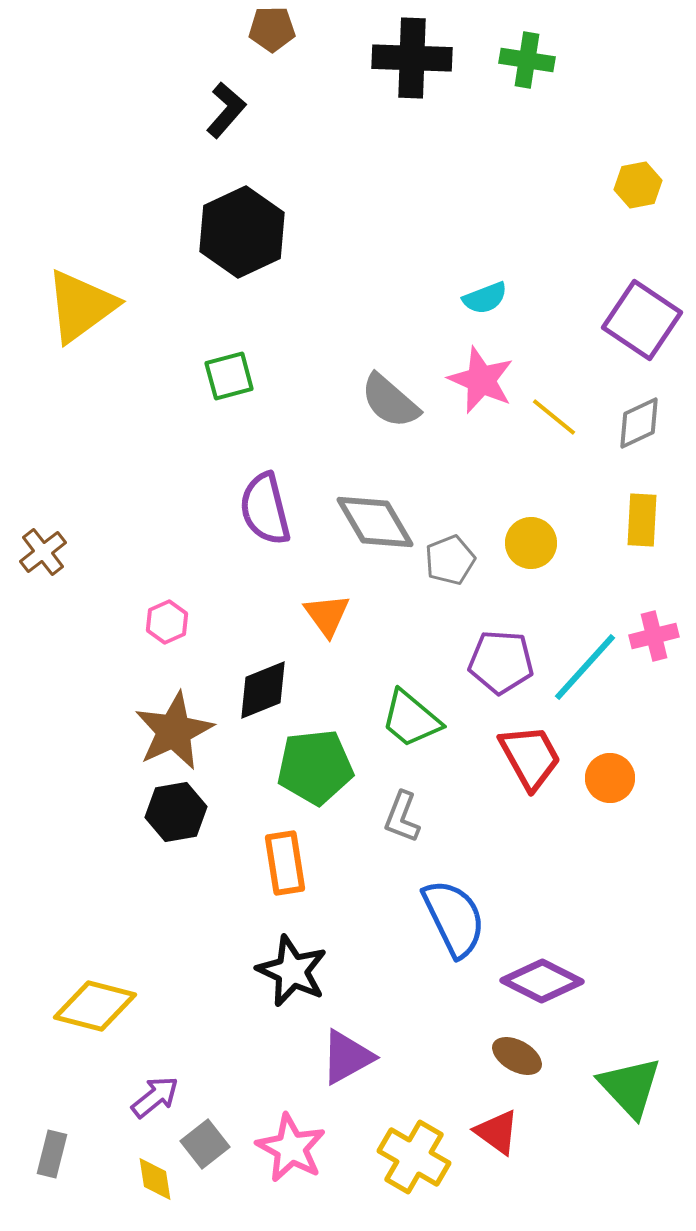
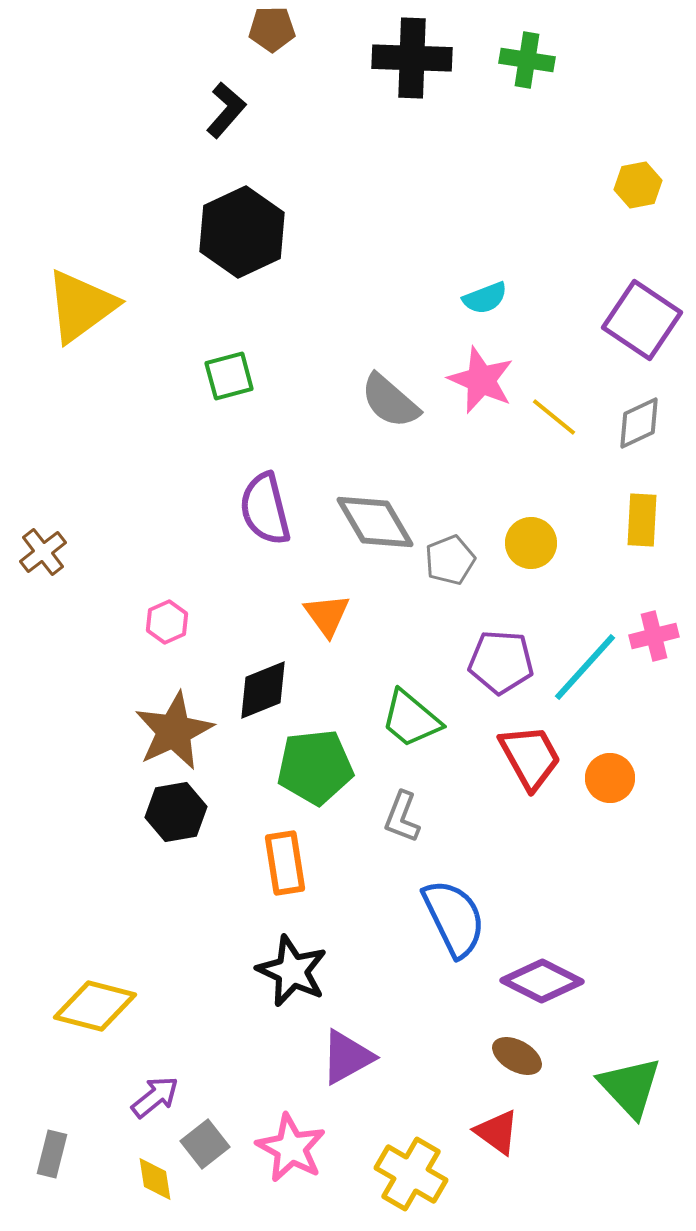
yellow cross at (414, 1157): moved 3 px left, 17 px down
